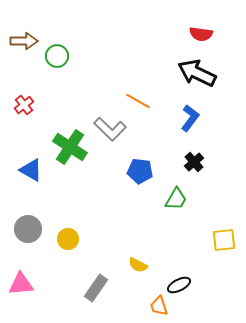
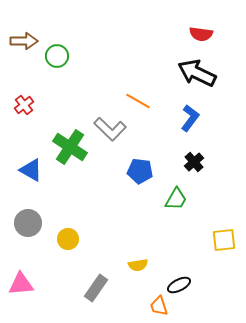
gray circle: moved 6 px up
yellow semicircle: rotated 36 degrees counterclockwise
